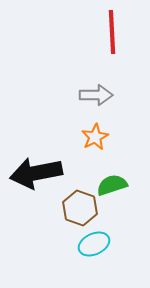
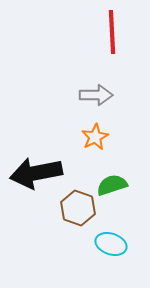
brown hexagon: moved 2 px left
cyan ellipse: moved 17 px right; rotated 44 degrees clockwise
